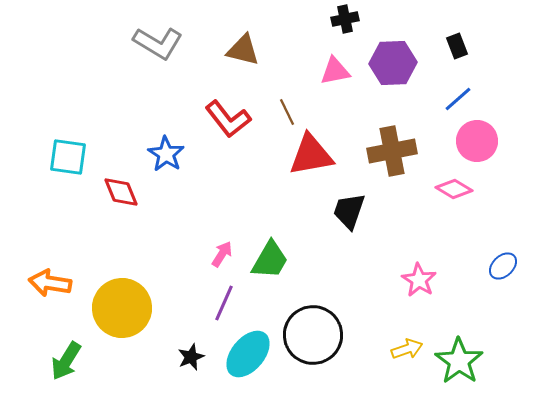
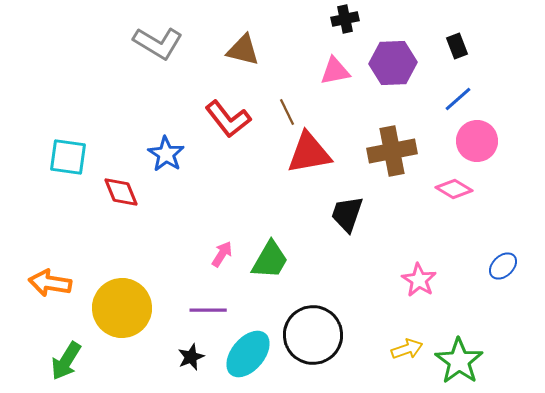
red triangle: moved 2 px left, 2 px up
black trapezoid: moved 2 px left, 3 px down
purple line: moved 16 px left, 7 px down; rotated 66 degrees clockwise
